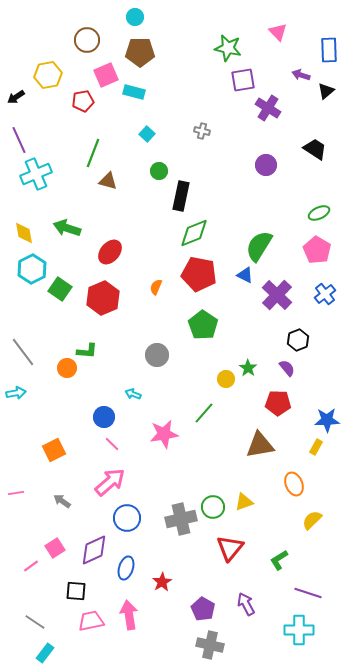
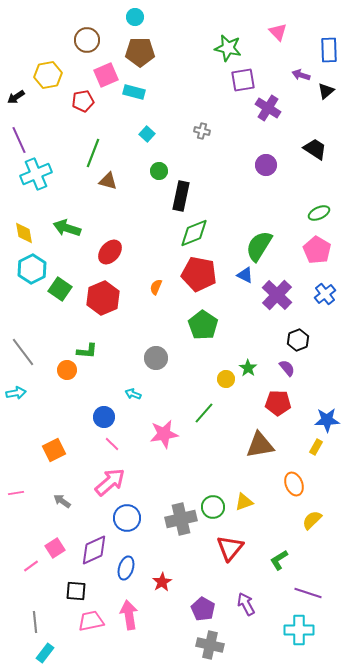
gray circle at (157, 355): moved 1 px left, 3 px down
orange circle at (67, 368): moved 2 px down
gray line at (35, 622): rotated 50 degrees clockwise
